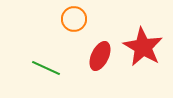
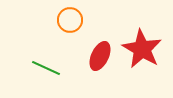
orange circle: moved 4 px left, 1 px down
red star: moved 1 px left, 2 px down
